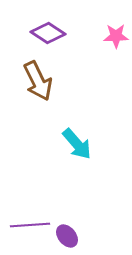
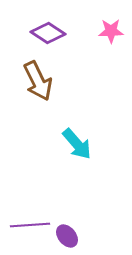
pink star: moved 5 px left, 5 px up
